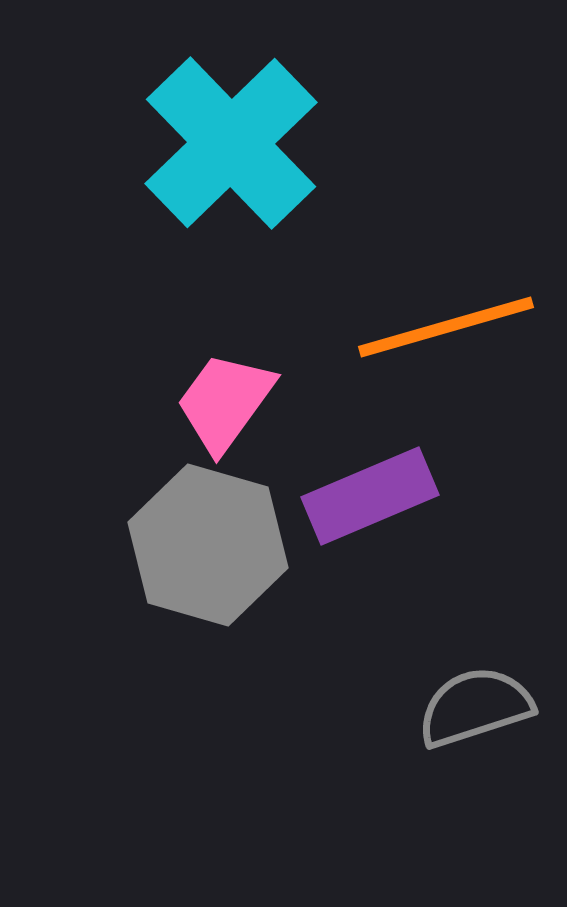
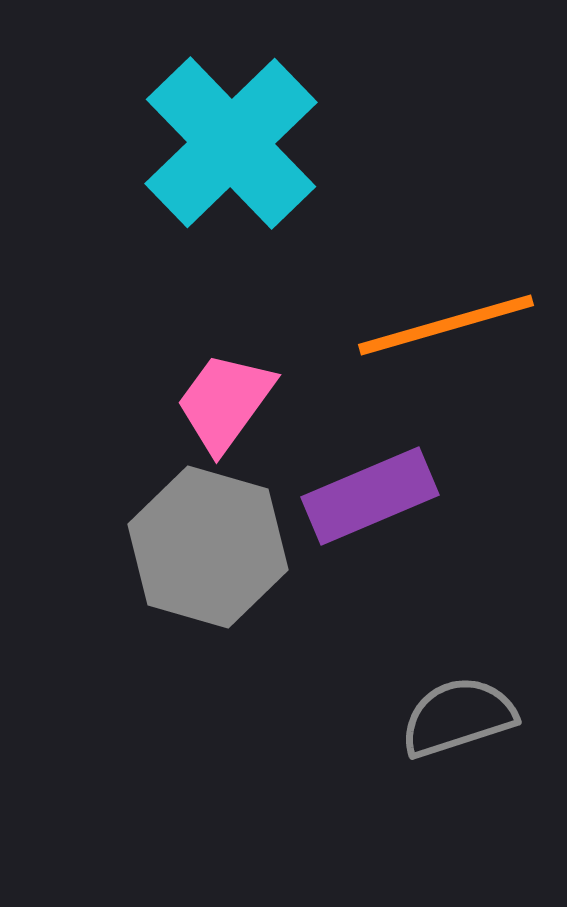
orange line: moved 2 px up
gray hexagon: moved 2 px down
gray semicircle: moved 17 px left, 10 px down
